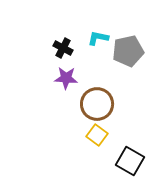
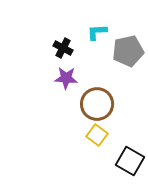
cyan L-shape: moved 1 px left, 6 px up; rotated 15 degrees counterclockwise
